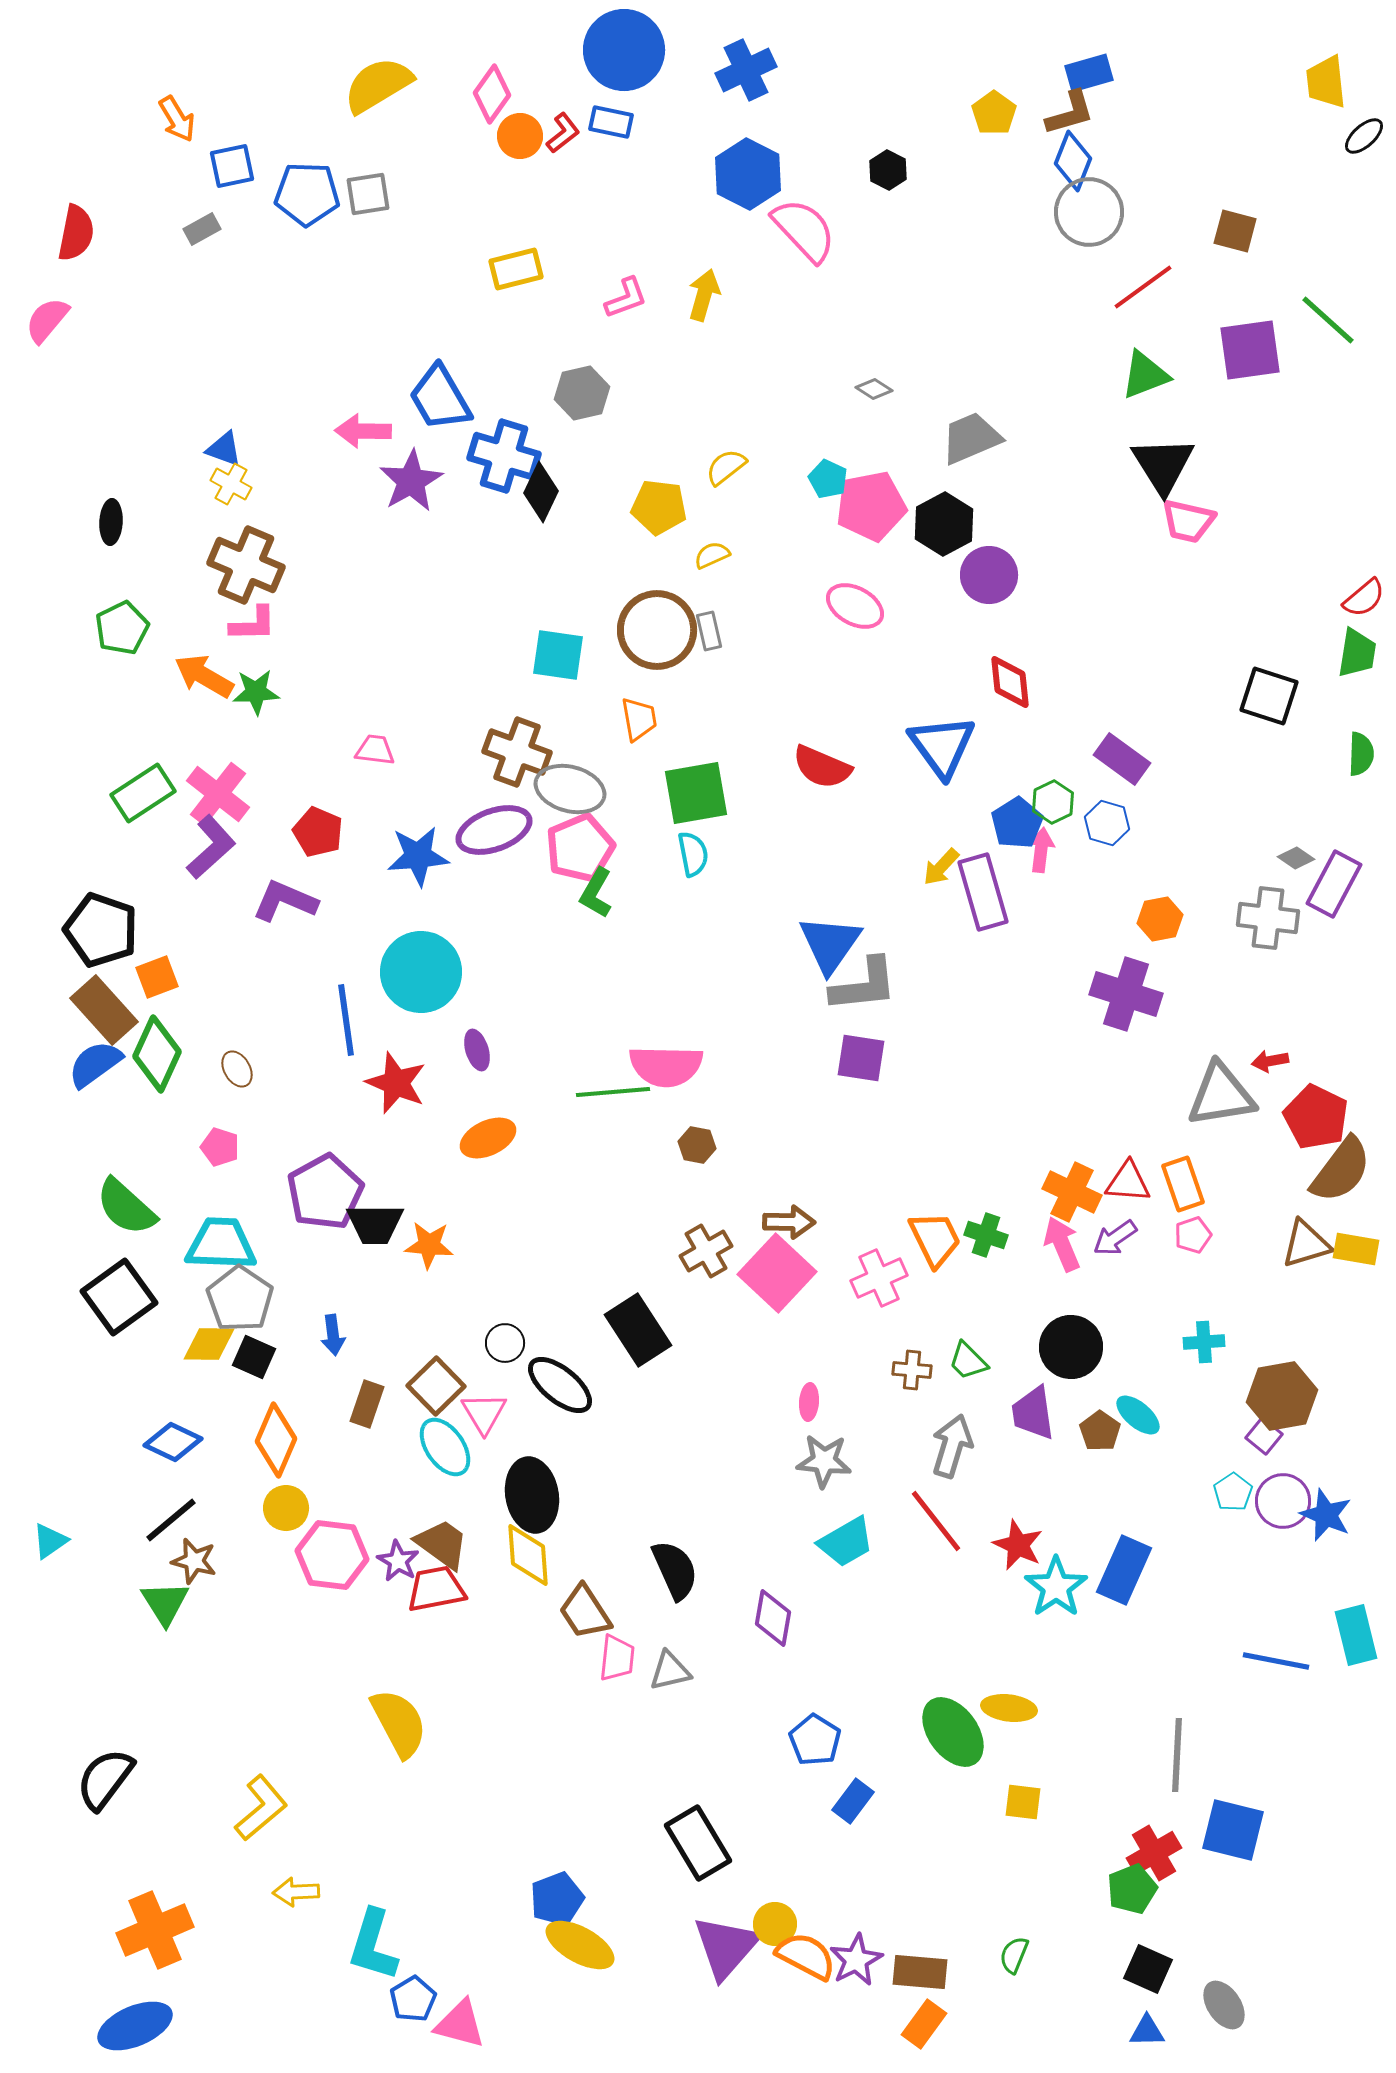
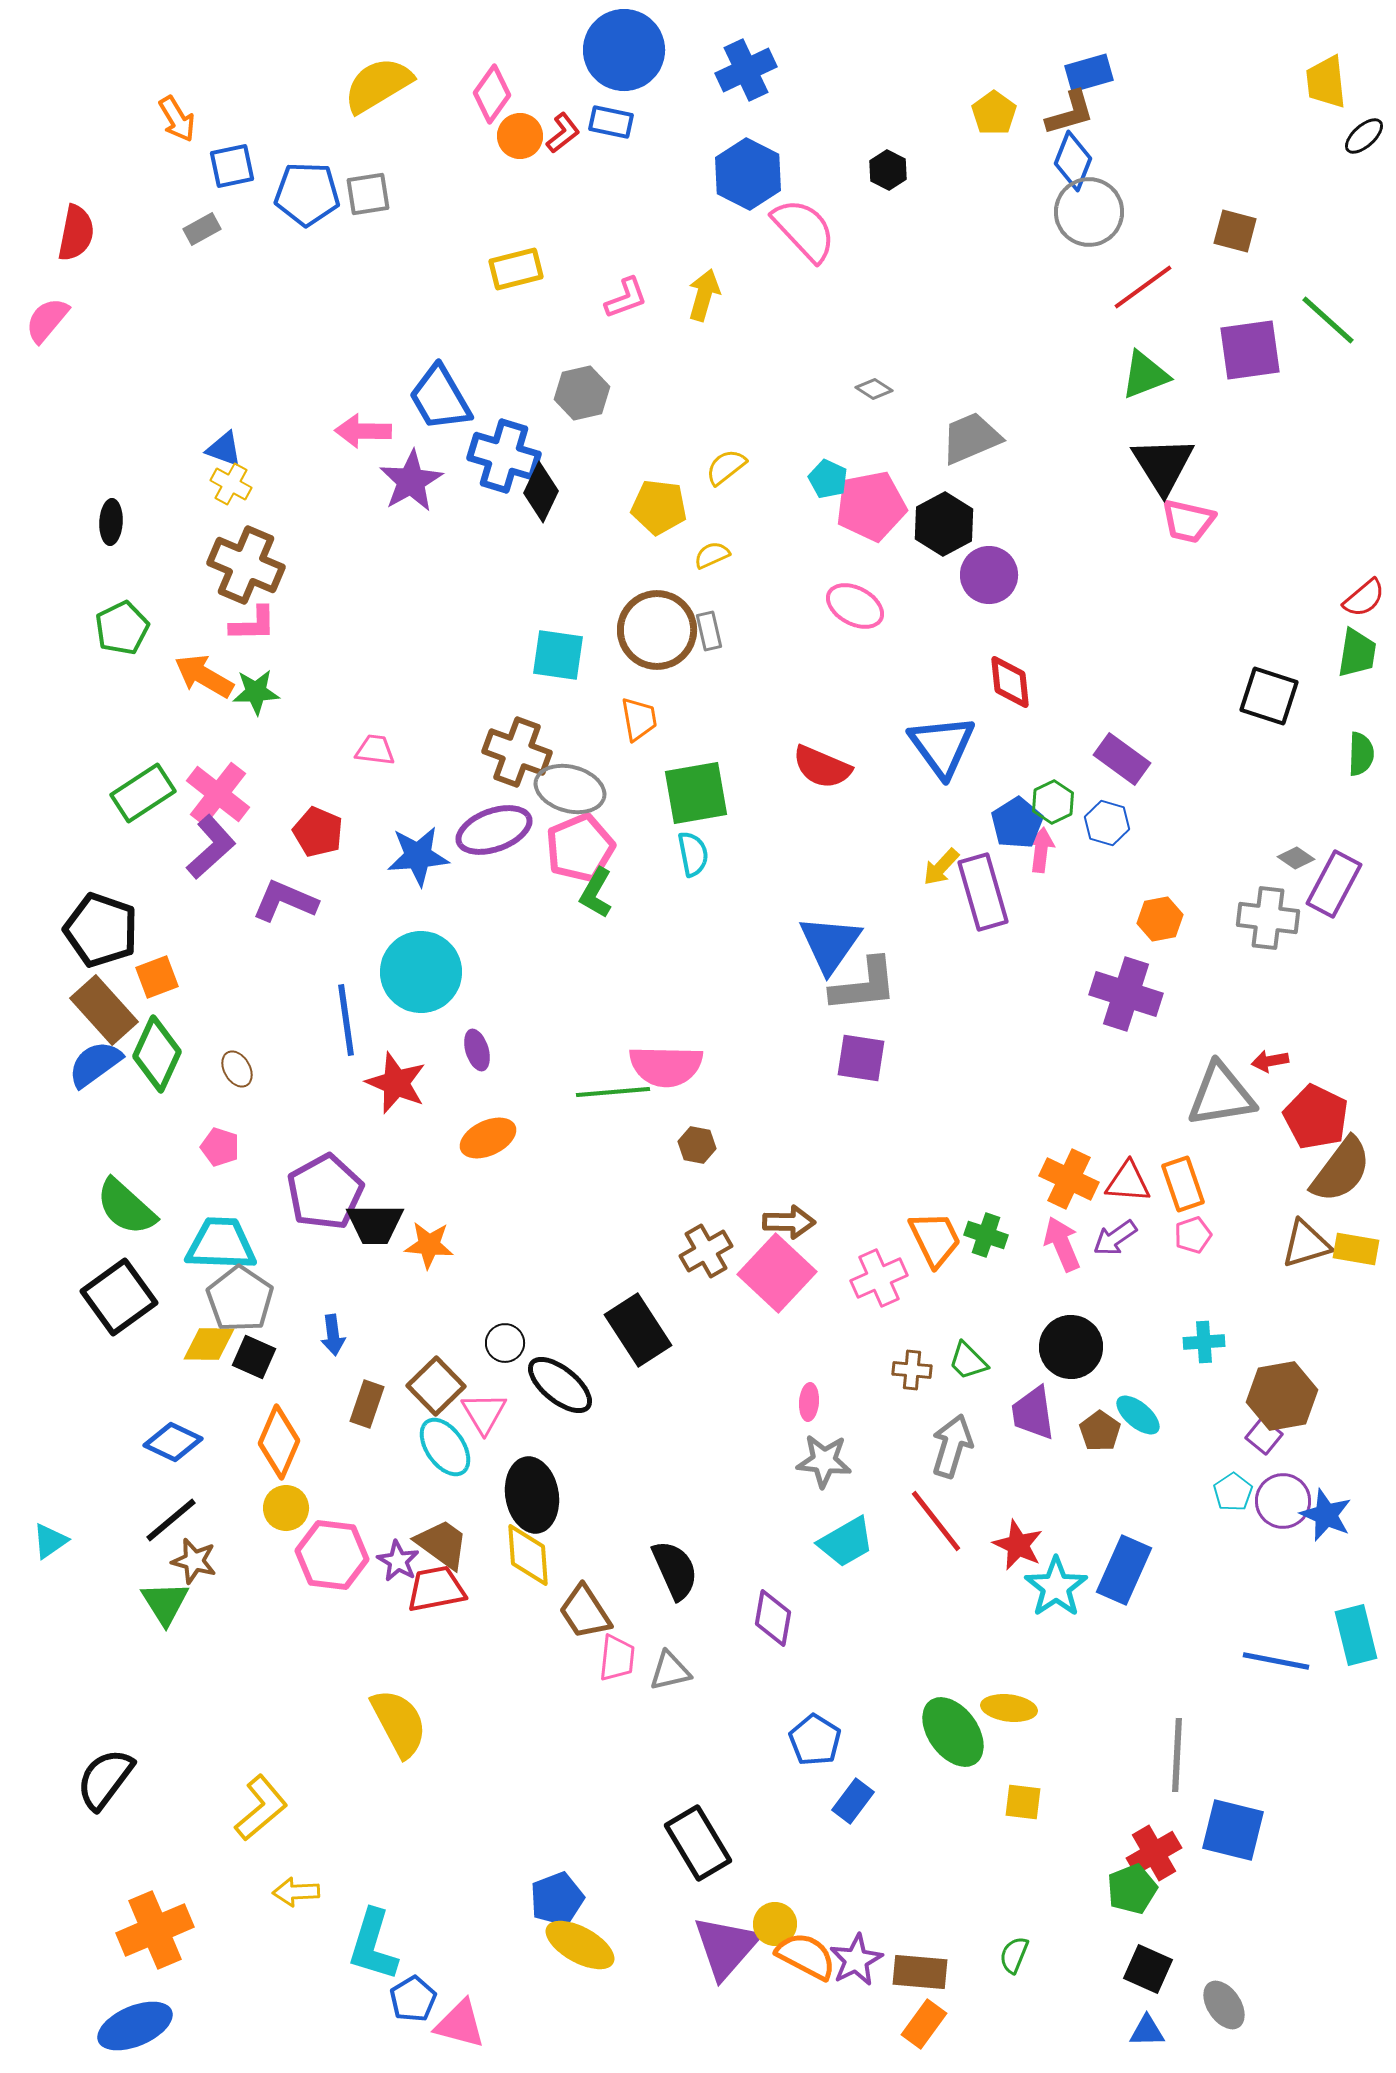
orange cross at (1072, 1192): moved 3 px left, 13 px up
orange diamond at (276, 1440): moved 3 px right, 2 px down
